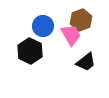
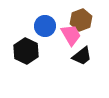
blue circle: moved 2 px right
black hexagon: moved 4 px left
black trapezoid: moved 4 px left, 6 px up
